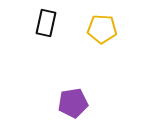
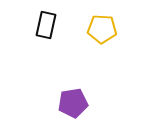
black rectangle: moved 2 px down
